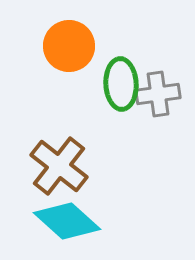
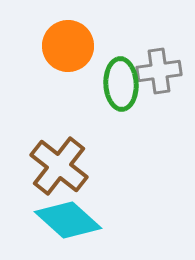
orange circle: moved 1 px left
gray cross: moved 1 px right, 23 px up
cyan diamond: moved 1 px right, 1 px up
